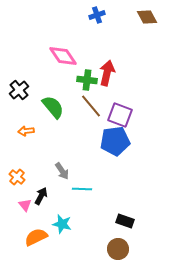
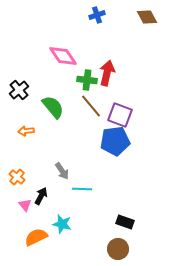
black rectangle: moved 1 px down
